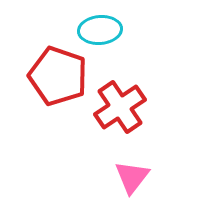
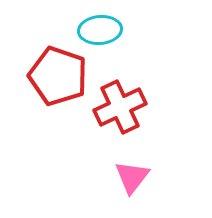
red cross: rotated 9 degrees clockwise
